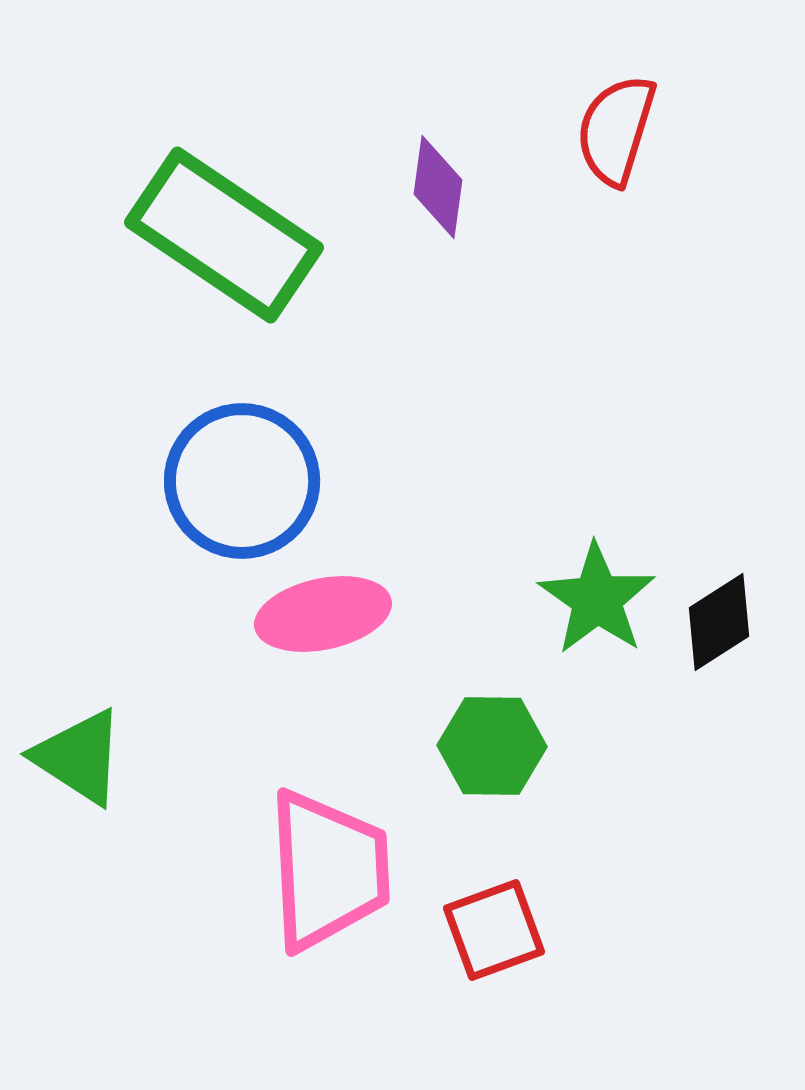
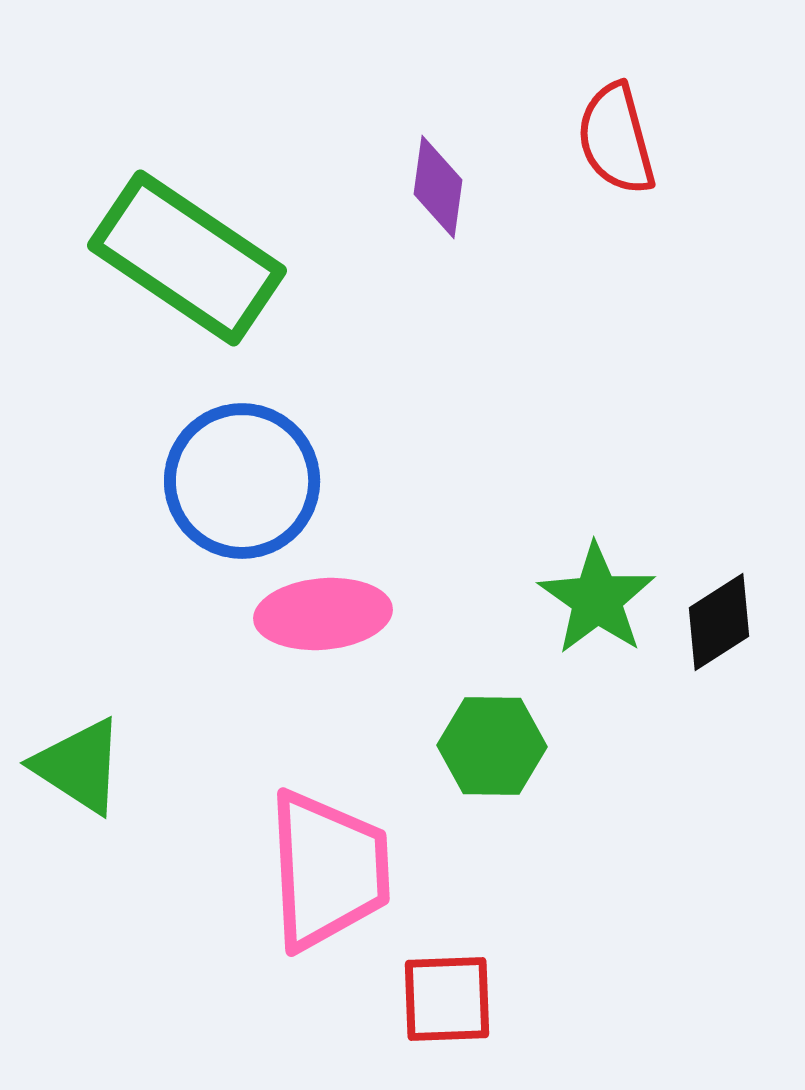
red semicircle: moved 9 px down; rotated 32 degrees counterclockwise
green rectangle: moved 37 px left, 23 px down
pink ellipse: rotated 7 degrees clockwise
green triangle: moved 9 px down
red square: moved 47 px left, 69 px down; rotated 18 degrees clockwise
